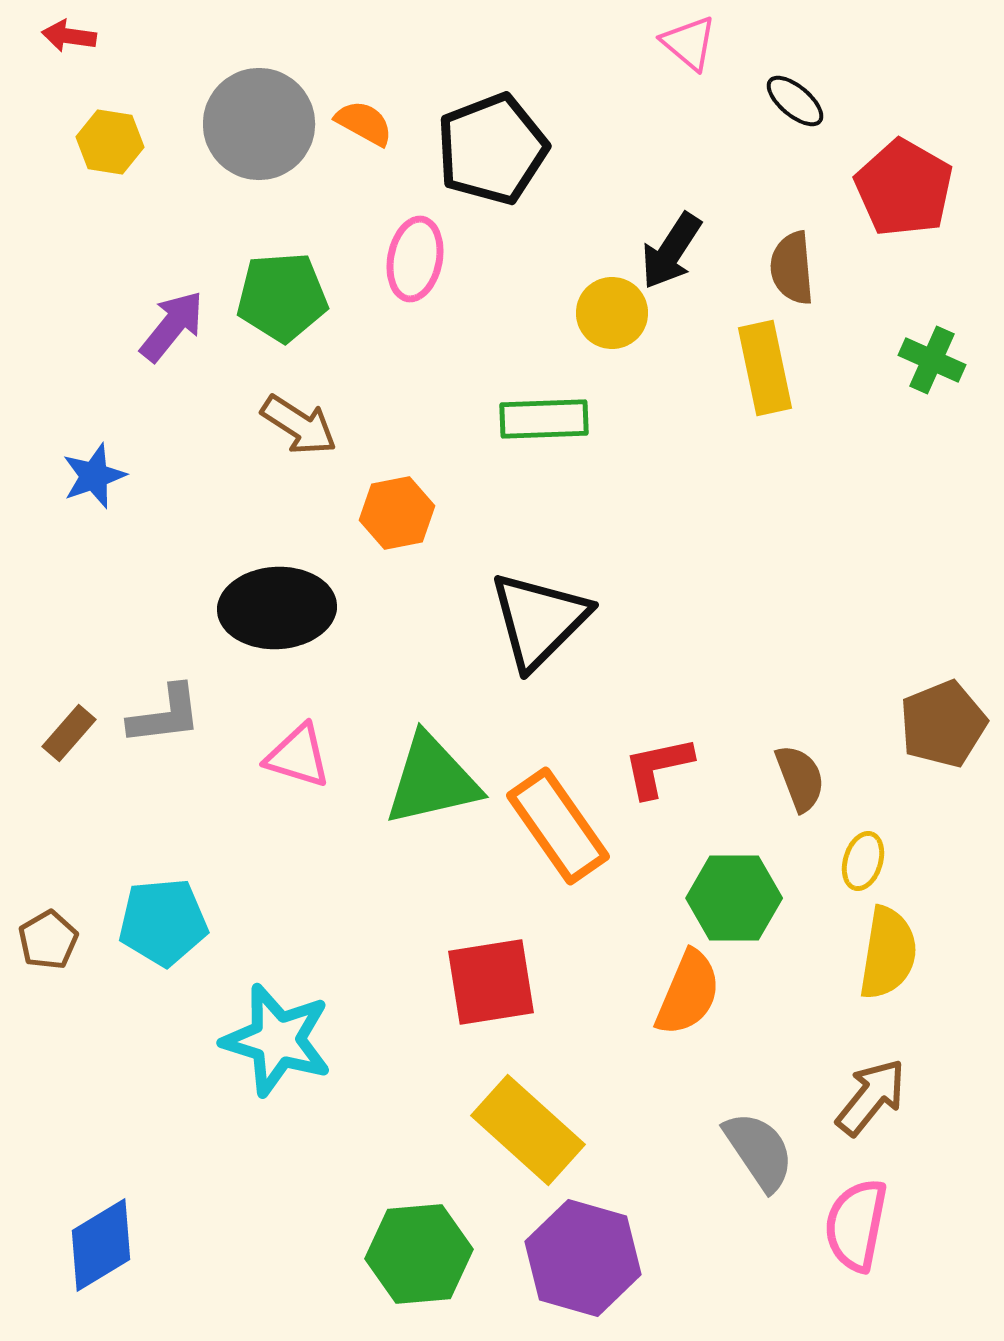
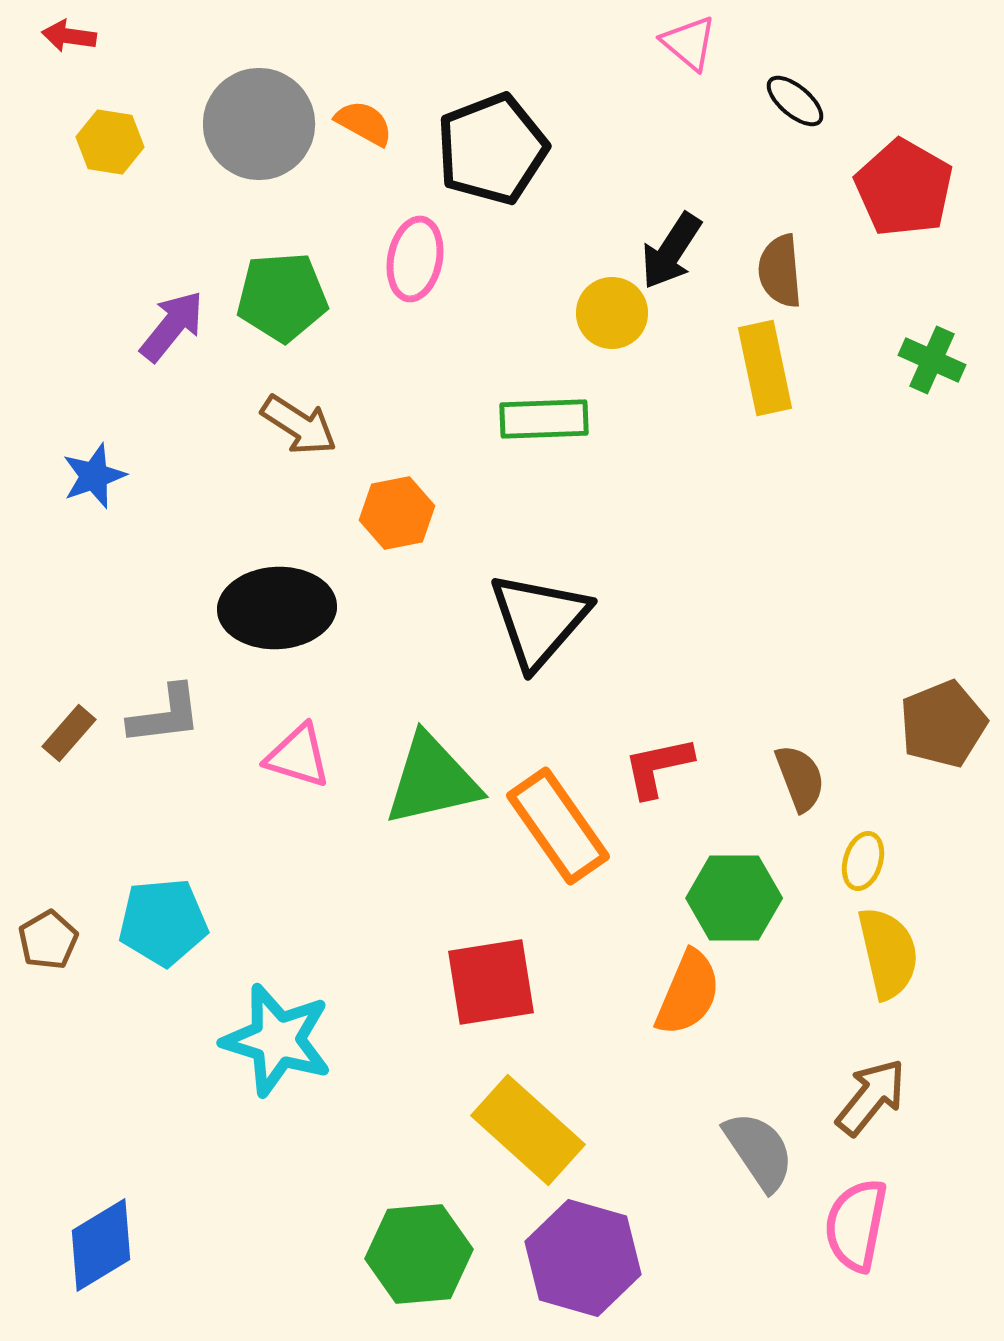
brown semicircle at (792, 268): moved 12 px left, 3 px down
black triangle at (539, 620): rotated 4 degrees counterclockwise
yellow semicircle at (888, 953): rotated 22 degrees counterclockwise
